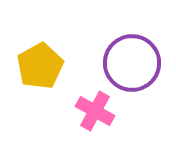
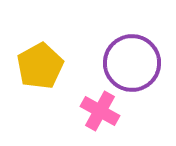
pink cross: moved 5 px right
